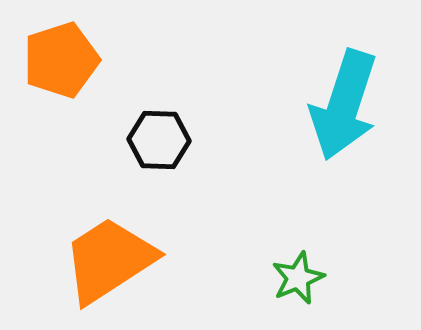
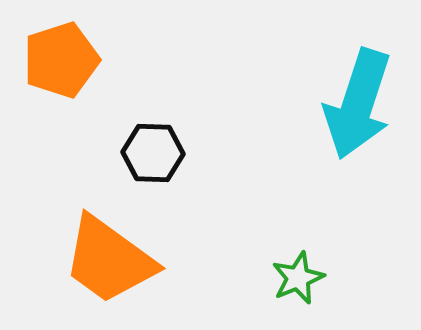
cyan arrow: moved 14 px right, 1 px up
black hexagon: moved 6 px left, 13 px down
orange trapezoid: rotated 111 degrees counterclockwise
